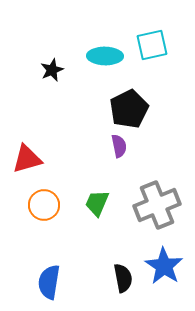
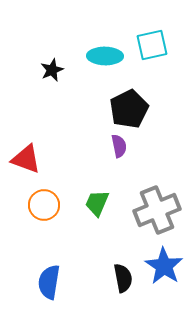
red triangle: moved 1 px left; rotated 36 degrees clockwise
gray cross: moved 5 px down
